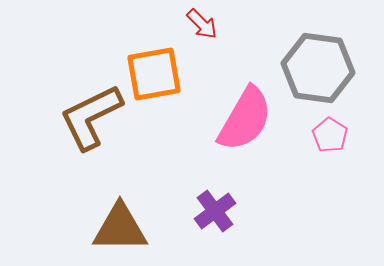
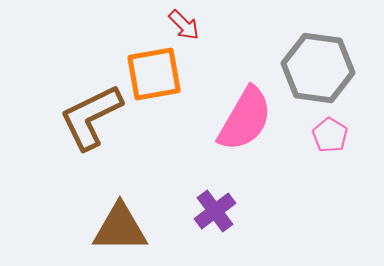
red arrow: moved 18 px left, 1 px down
